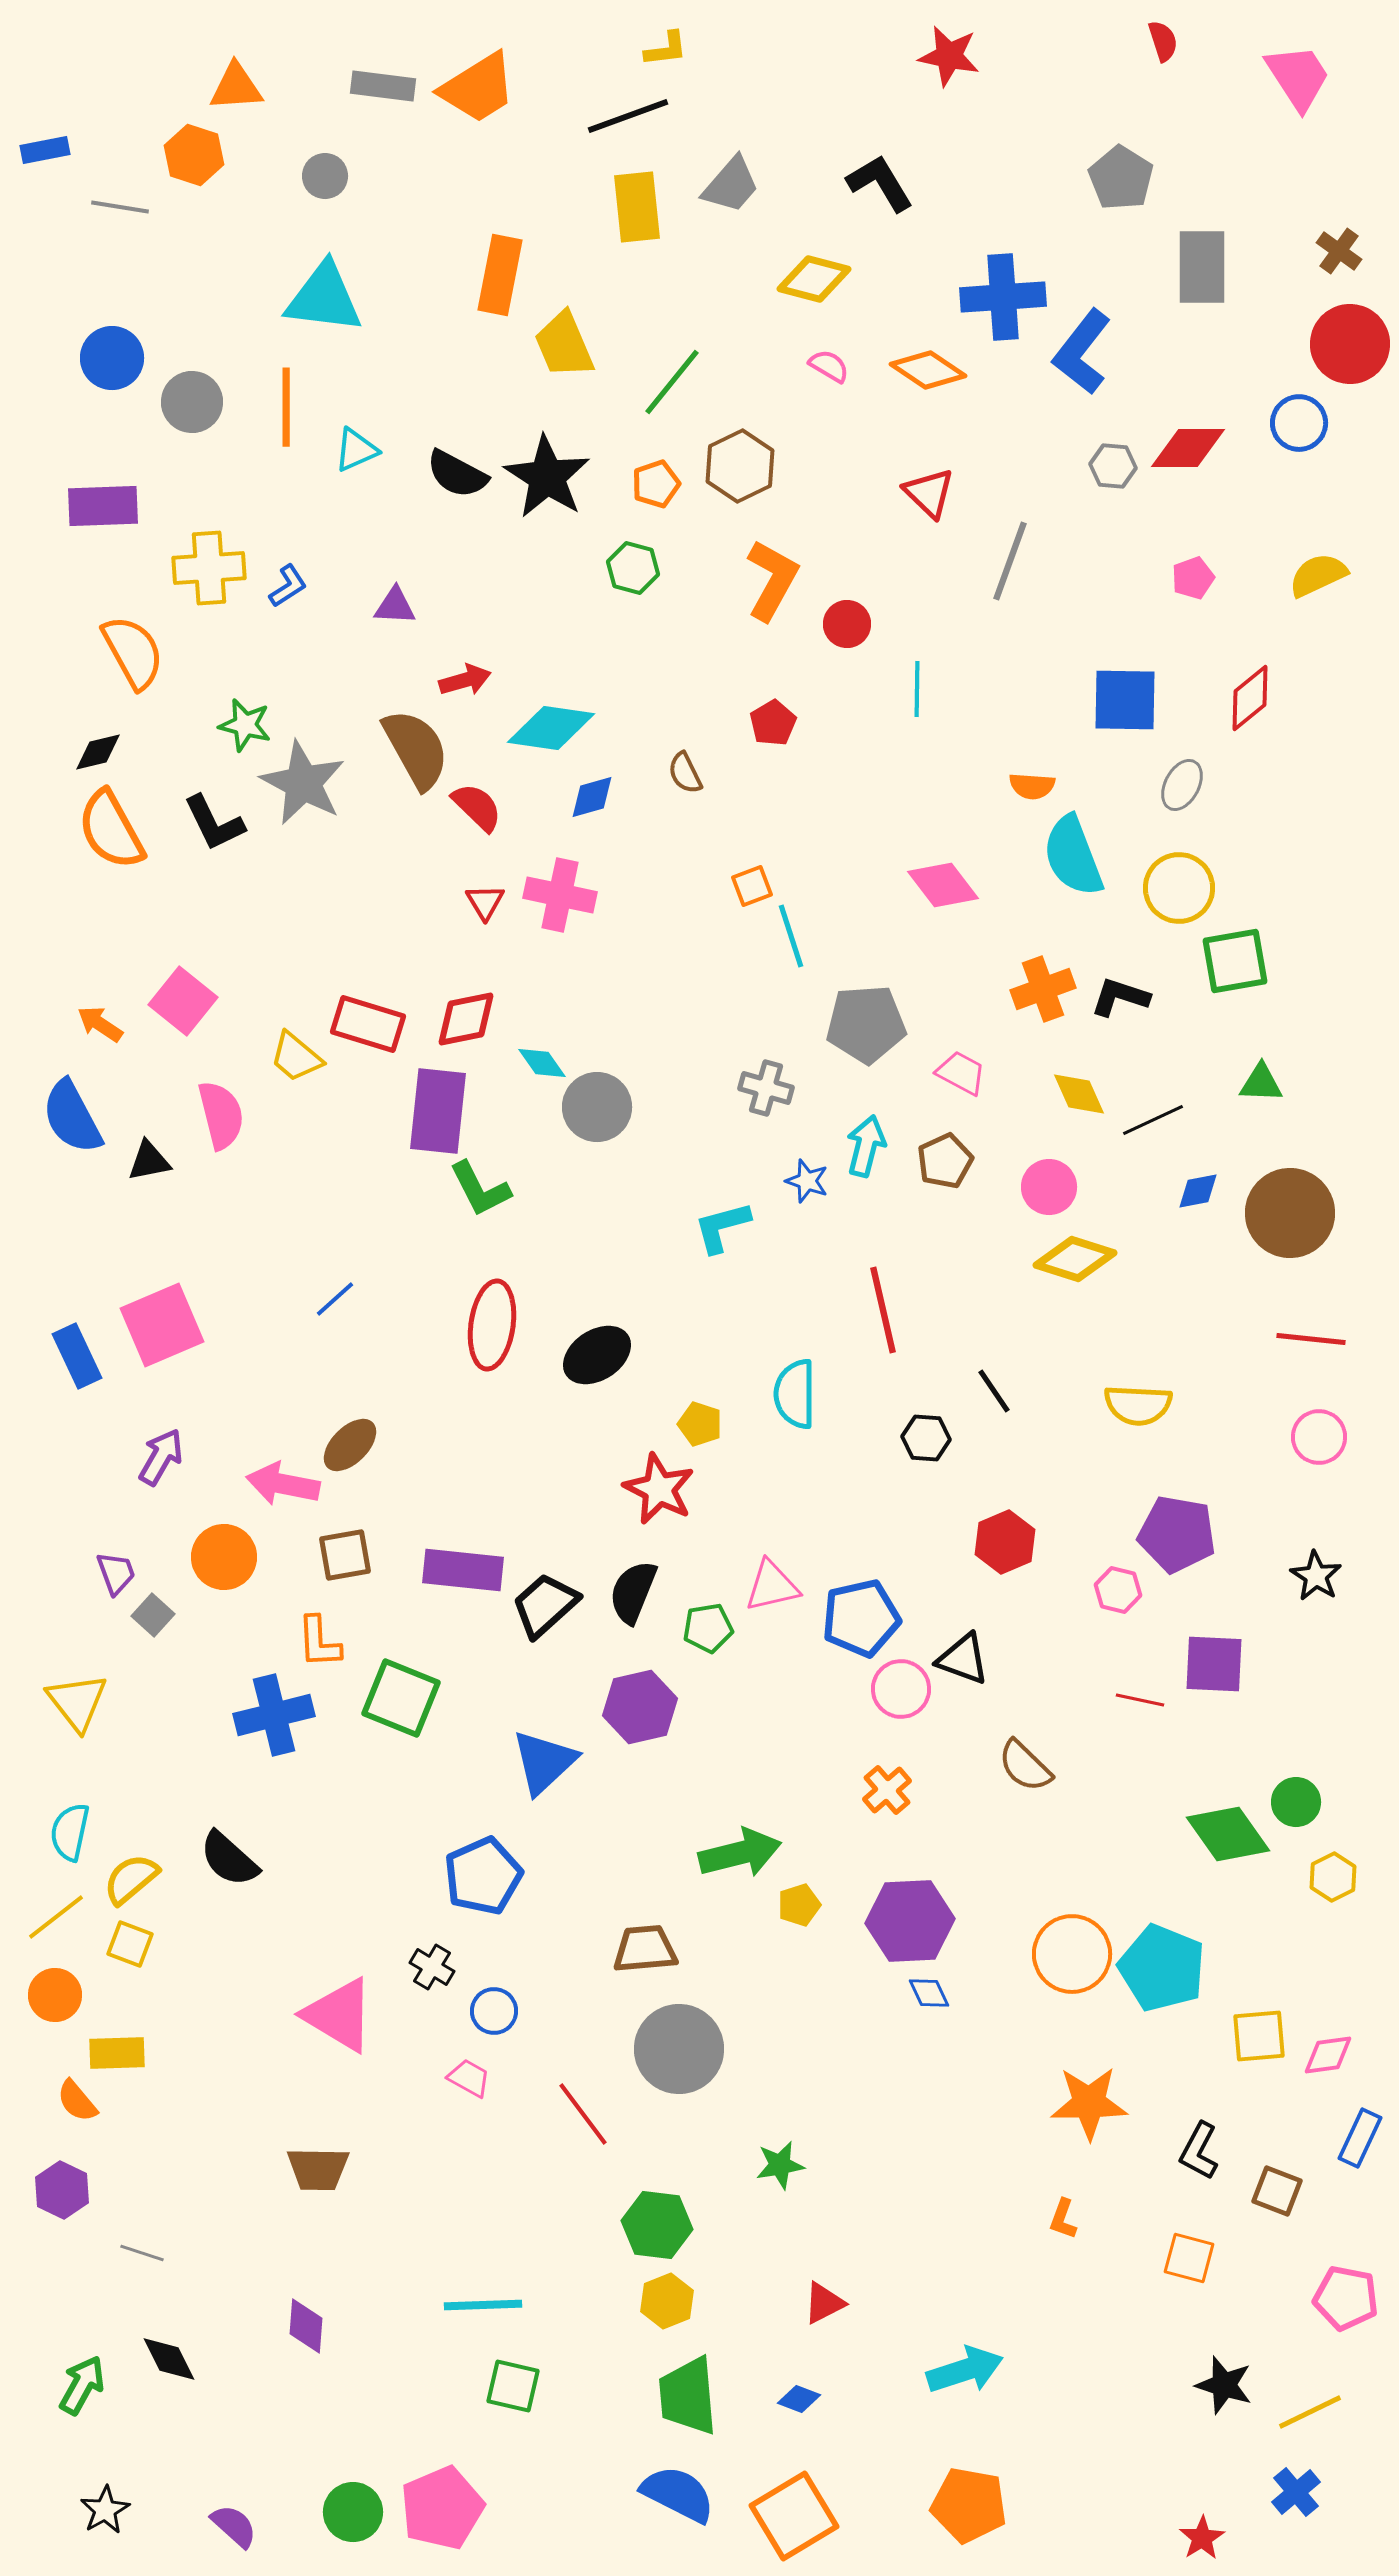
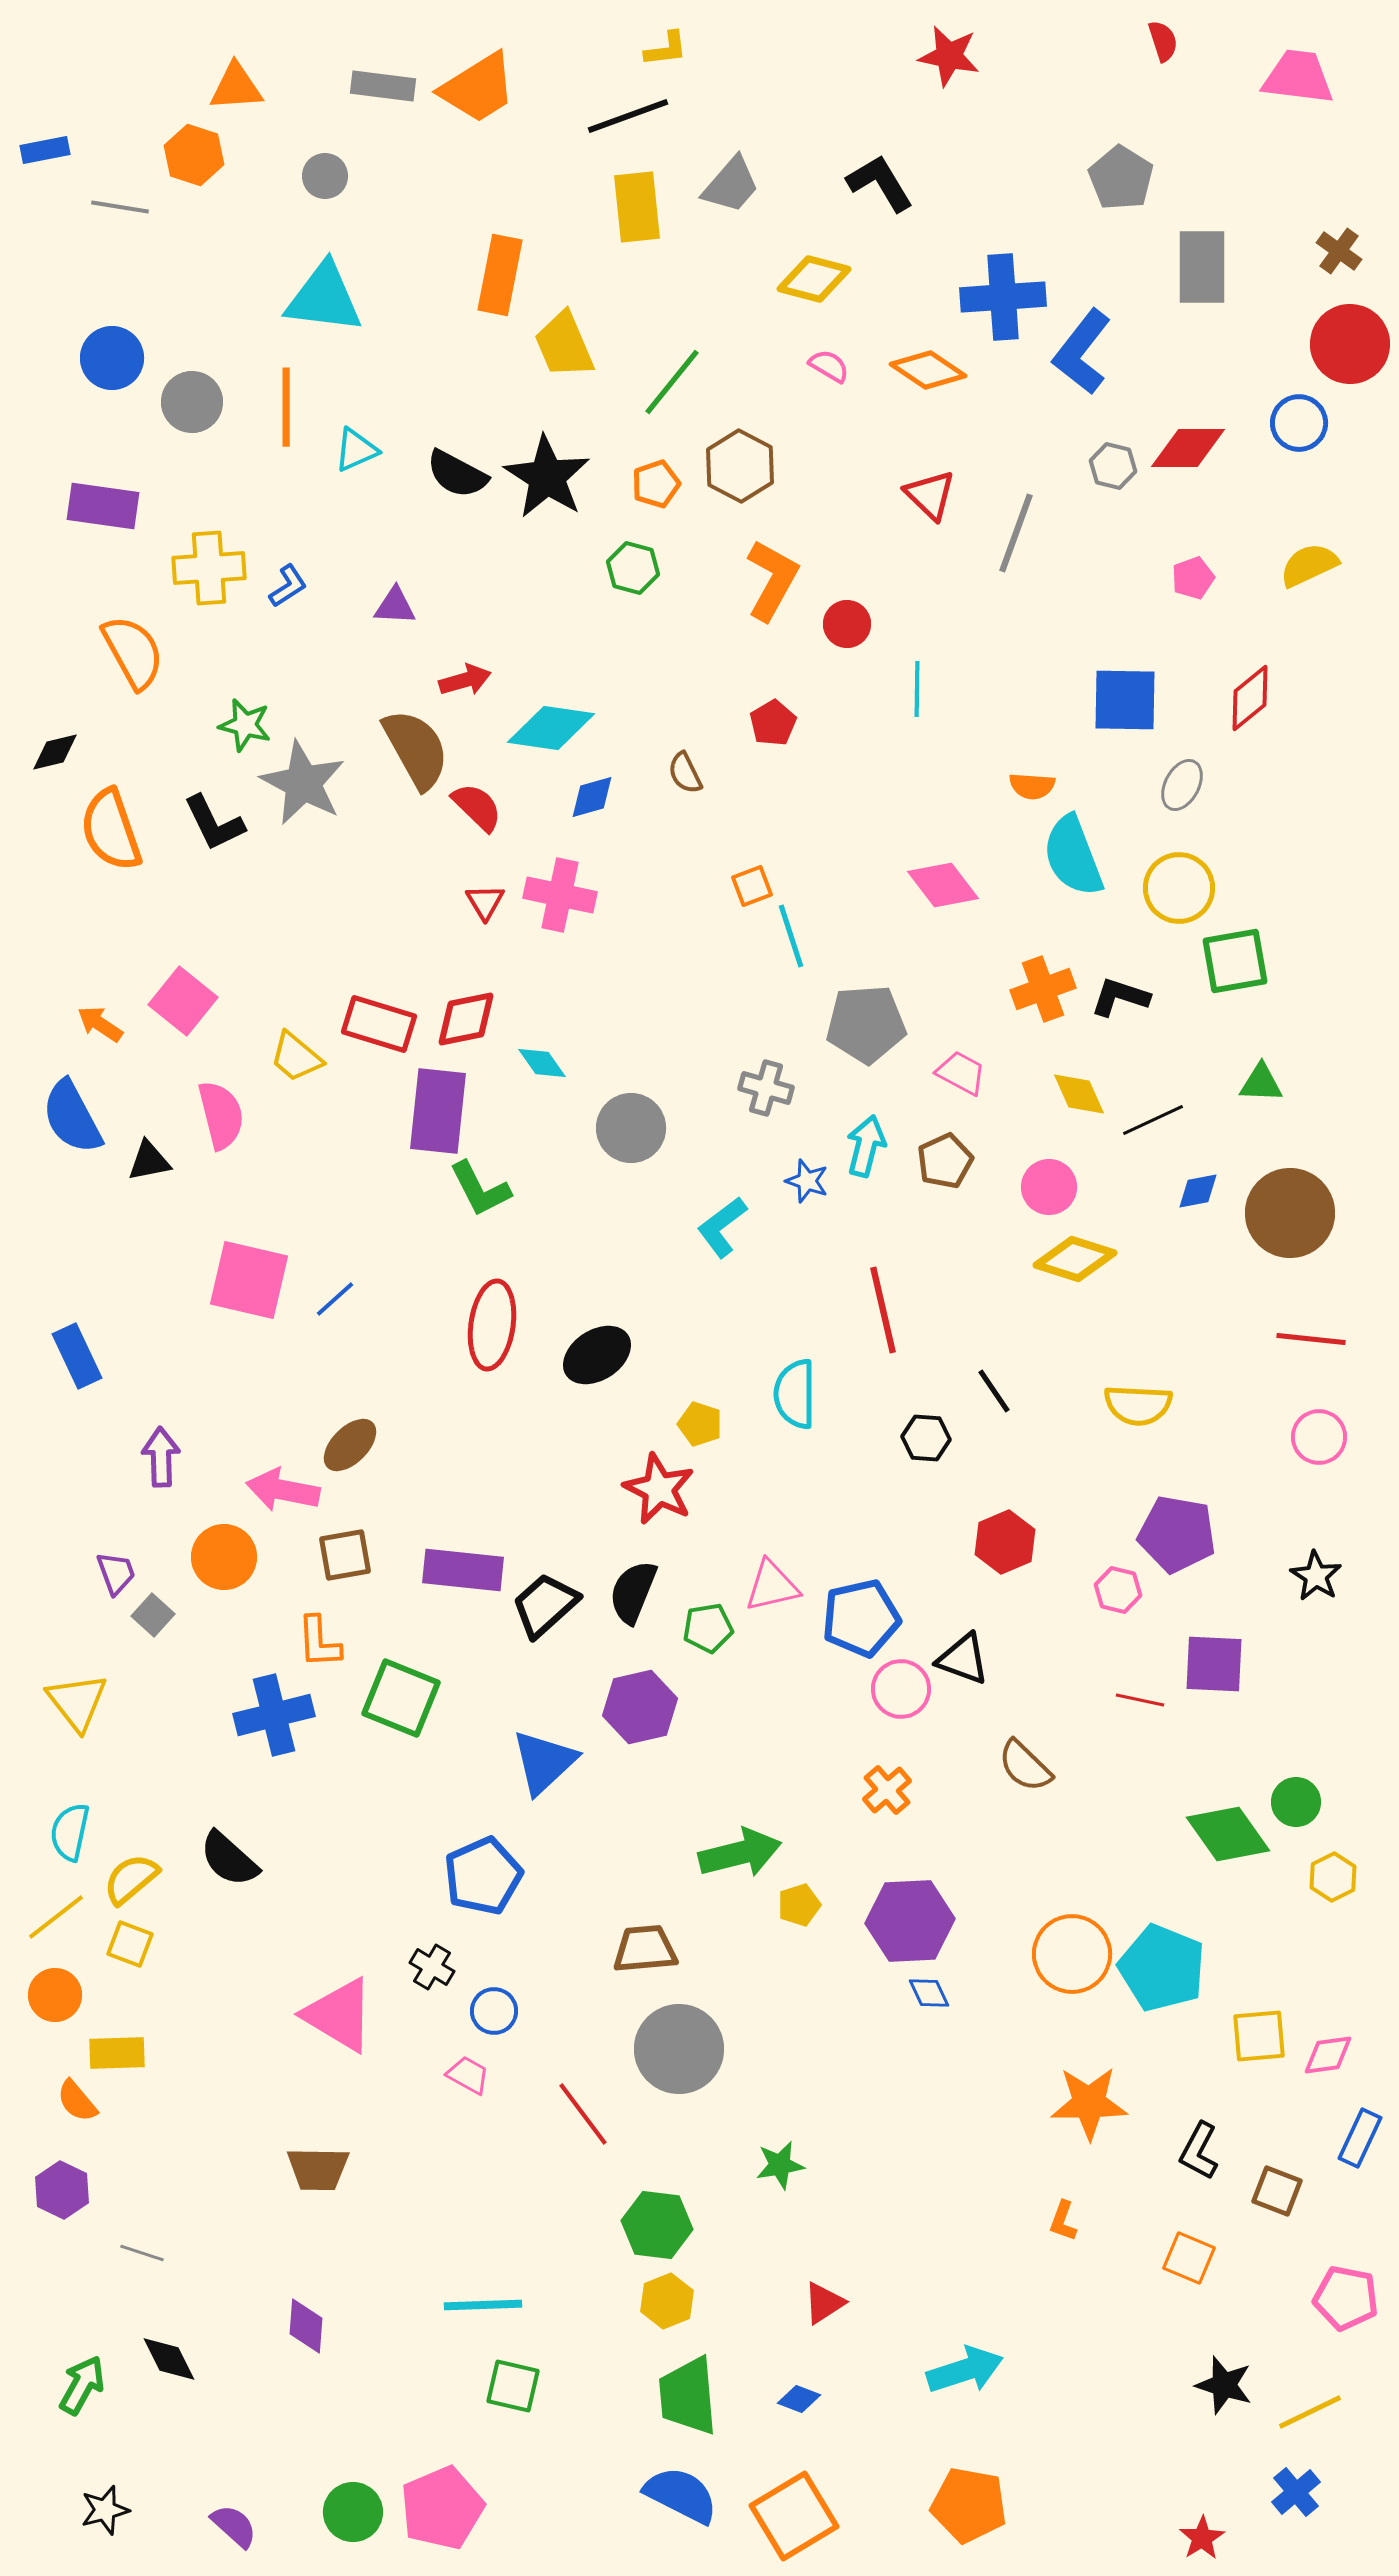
pink trapezoid at (1298, 77): rotated 50 degrees counterclockwise
brown hexagon at (740, 466): rotated 6 degrees counterclockwise
gray hexagon at (1113, 466): rotated 9 degrees clockwise
red triangle at (929, 493): moved 1 px right, 2 px down
purple rectangle at (103, 506): rotated 10 degrees clockwise
gray line at (1010, 561): moved 6 px right, 28 px up
yellow semicircle at (1318, 575): moved 9 px left, 10 px up
black diamond at (98, 752): moved 43 px left
orange semicircle at (111, 830): rotated 10 degrees clockwise
red rectangle at (368, 1024): moved 11 px right
gray circle at (597, 1107): moved 34 px right, 21 px down
cyan L-shape at (722, 1227): rotated 22 degrees counterclockwise
pink square at (162, 1325): moved 87 px right, 45 px up; rotated 36 degrees clockwise
purple arrow at (161, 1457): rotated 32 degrees counterclockwise
pink arrow at (283, 1484): moved 6 px down
pink trapezoid at (469, 2078): moved 1 px left, 3 px up
orange L-shape at (1063, 2219): moved 2 px down
orange square at (1189, 2258): rotated 8 degrees clockwise
red triangle at (824, 2303): rotated 6 degrees counterclockwise
blue semicircle at (678, 2494): moved 3 px right, 1 px down
black star at (105, 2510): rotated 15 degrees clockwise
